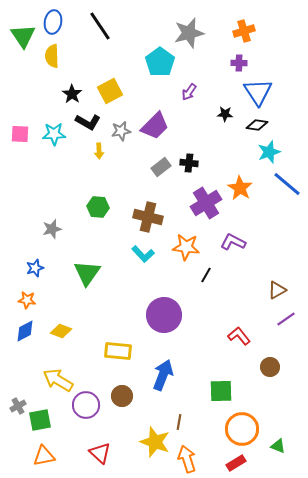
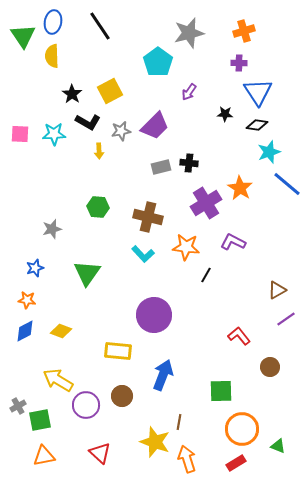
cyan pentagon at (160, 62): moved 2 px left
gray rectangle at (161, 167): rotated 24 degrees clockwise
purple circle at (164, 315): moved 10 px left
